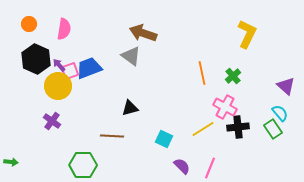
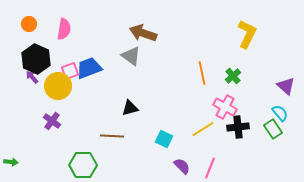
purple arrow: moved 27 px left, 12 px down
